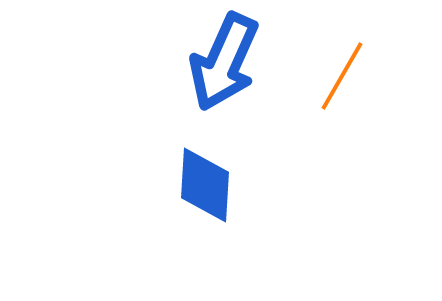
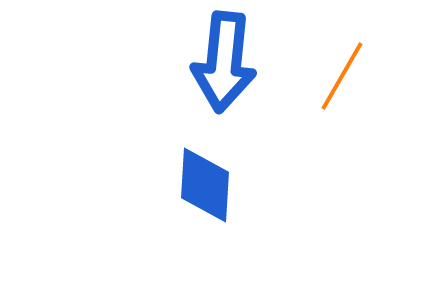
blue arrow: rotated 18 degrees counterclockwise
